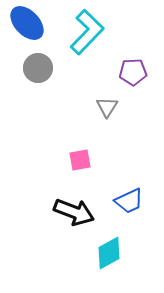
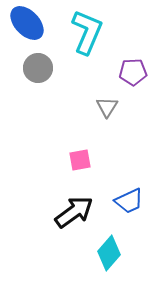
cyan L-shape: rotated 21 degrees counterclockwise
black arrow: rotated 57 degrees counterclockwise
cyan diamond: rotated 20 degrees counterclockwise
